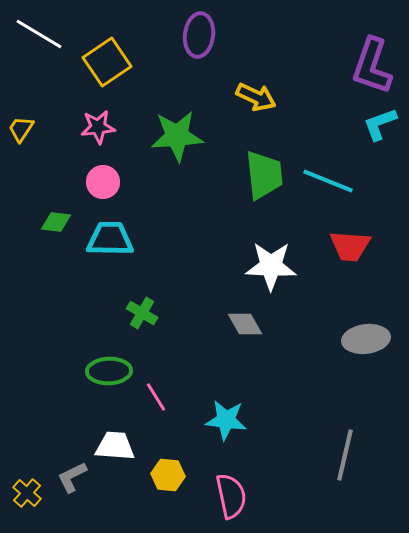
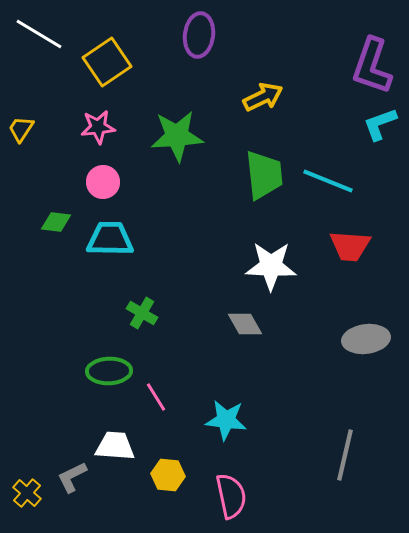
yellow arrow: moved 7 px right; rotated 51 degrees counterclockwise
